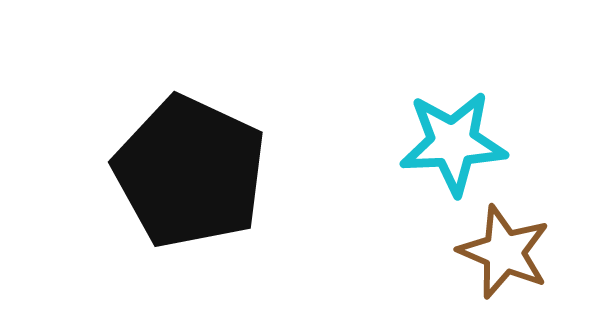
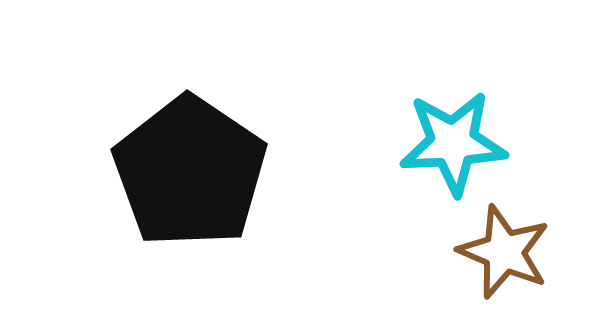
black pentagon: rotated 9 degrees clockwise
